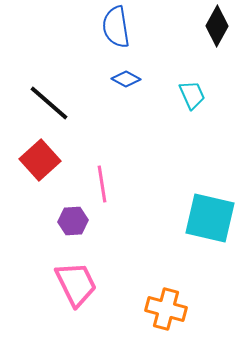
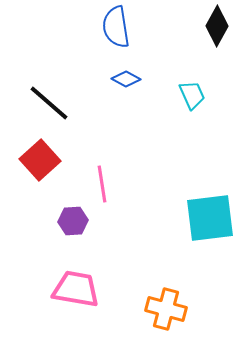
cyan square: rotated 20 degrees counterclockwise
pink trapezoid: moved 5 px down; rotated 54 degrees counterclockwise
